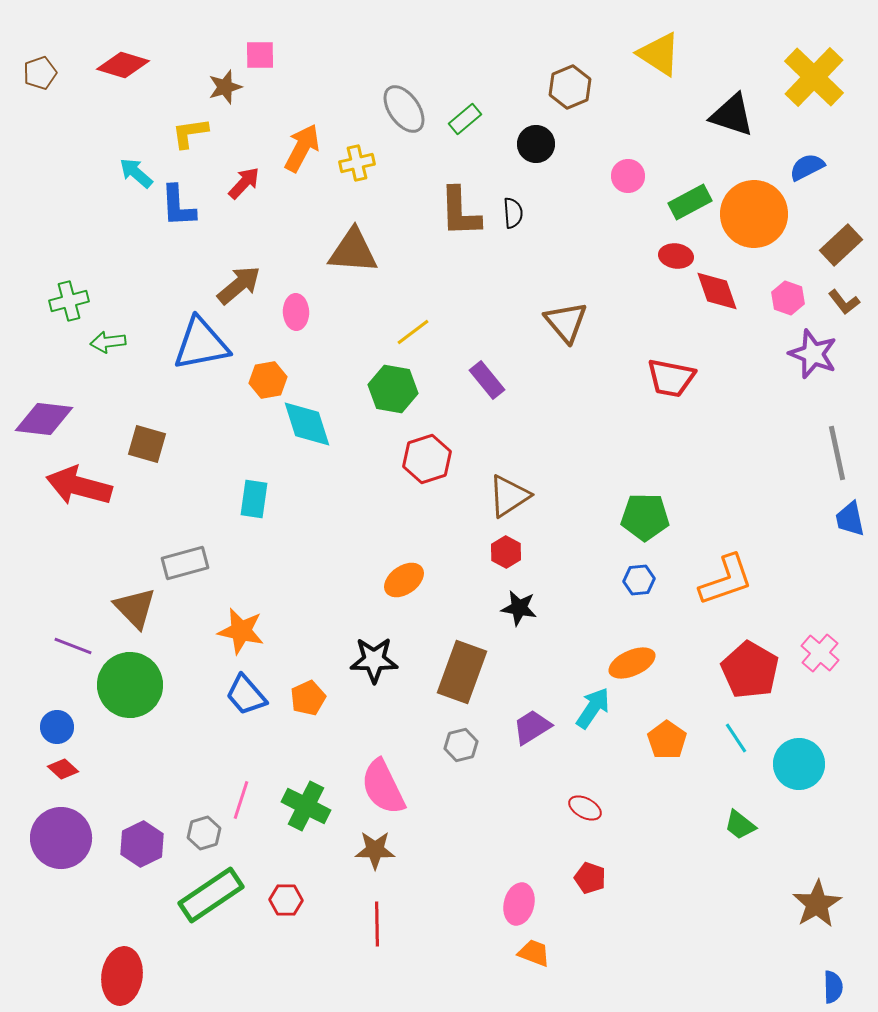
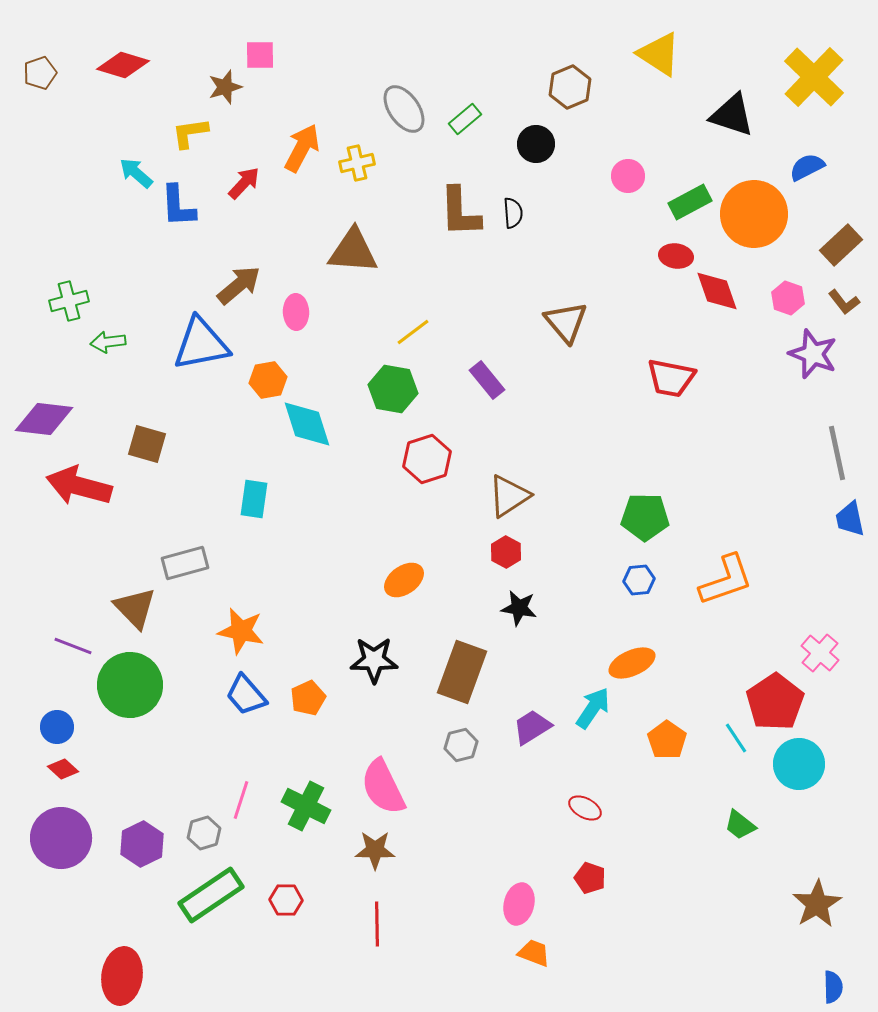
red pentagon at (750, 670): moved 25 px right, 32 px down; rotated 8 degrees clockwise
